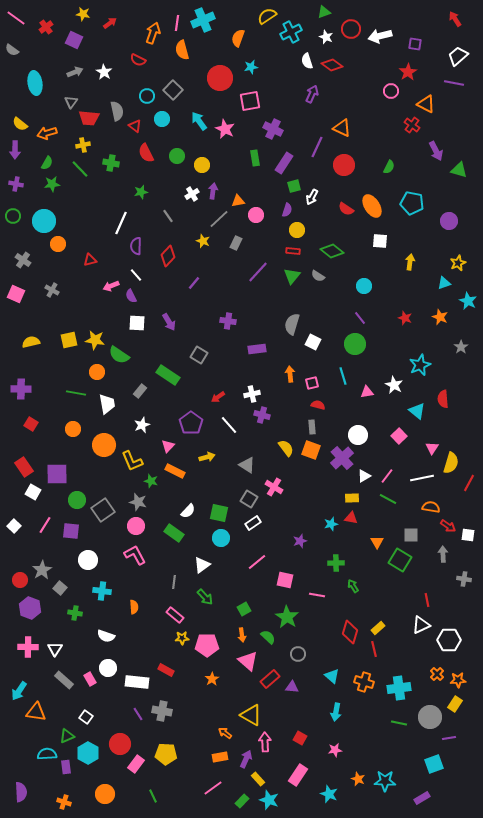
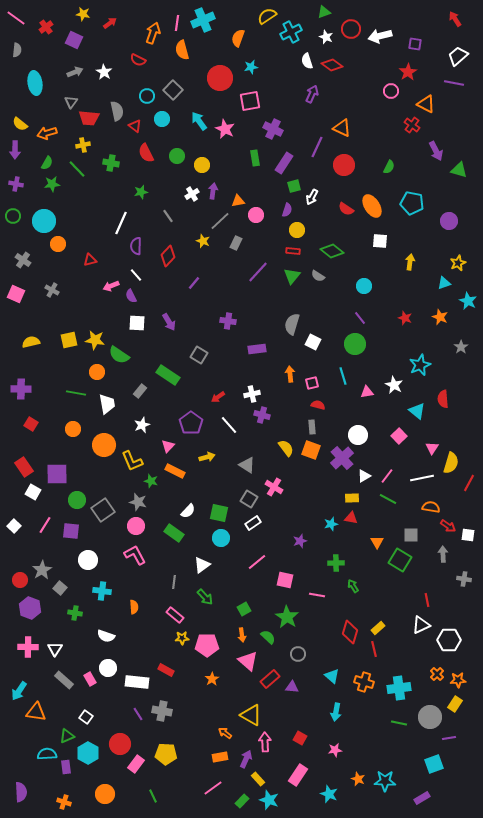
gray semicircle at (12, 50): moved 5 px right; rotated 120 degrees counterclockwise
green line at (80, 169): moved 3 px left
gray line at (219, 219): moved 1 px right, 2 px down
